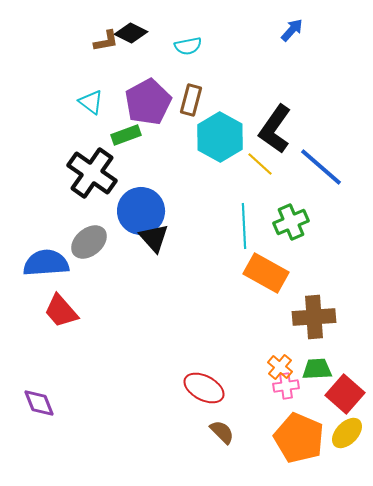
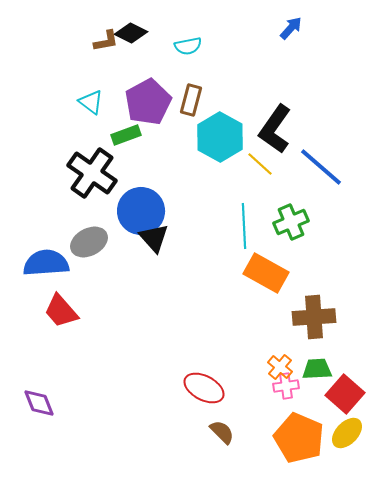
blue arrow: moved 1 px left, 2 px up
gray ellipse: rotated 12 degrees clockwise
